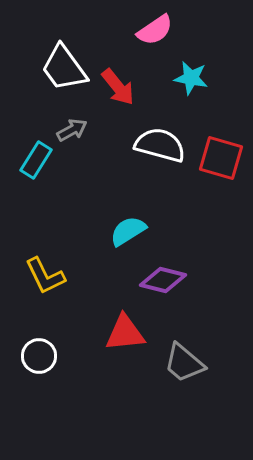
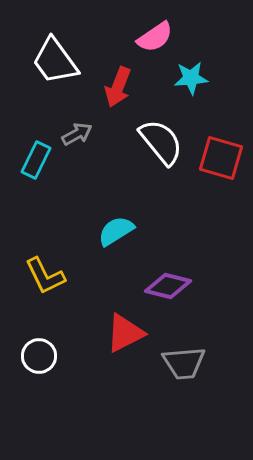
pink semicircle: moved 7 px down
white trapezoid: moved 9 px left, 7 px up
cyan star: rotated 16 degrees counterclockwise
red arrow: rotated 60 degrees clockwise
gray arrow: moved 5 px right, 4 px down
white semicircle: moved 1 px right, 3 px up; rotated 36 degrees clockwise
cyan rectangle: rotated 6 degrees counterclockwise
cyan semicircle: moved 12 px left
purple diamond: moved 5 px right, 6 px down
red triangle: rotated 21 degrees counterclockwise
gray trapezoid: rotated 45 degrees counterclockwise
